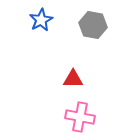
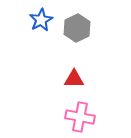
gray hexagon: moved 16 px left, 3 px down; rotated 24 degrees clockwise
red triangle: moved 1 px right
